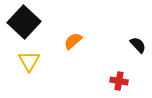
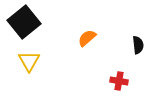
black square: rotated 8 degrees clockwise
orange semicircle: moved 14 px right, 3 px up
black semicircle: rotated 36 degrees clockwise
